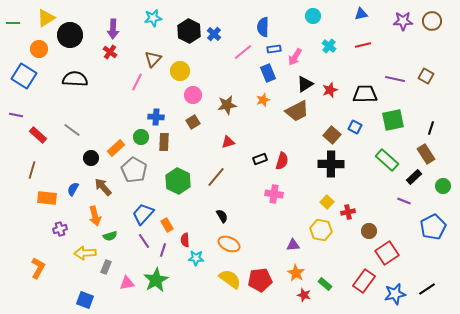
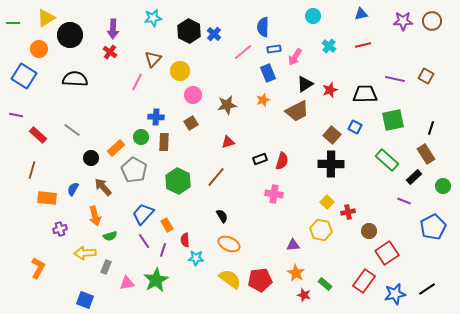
brown square at (193, 122): moved 2 px left, 1 px down
